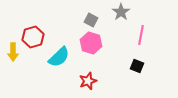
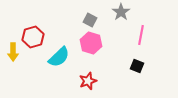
gray square: moved 1 px left
